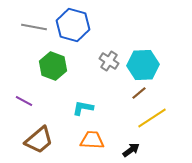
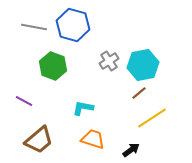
gray cross: rotated 24 degrees clockwise
cyan hexagon: rotated 8 degrees counterclockwise
orange trapezoid: moved 1 px right, 1 px up; rotated 15 degrees clockwise
